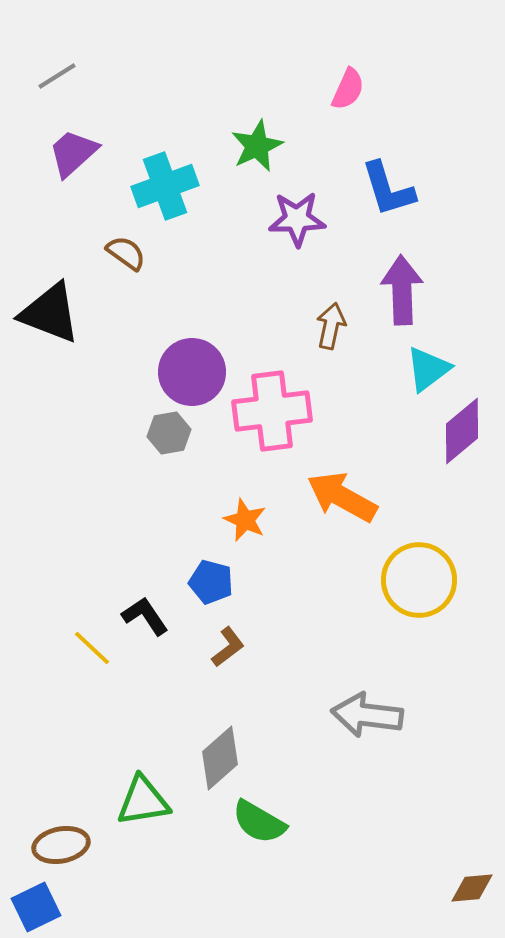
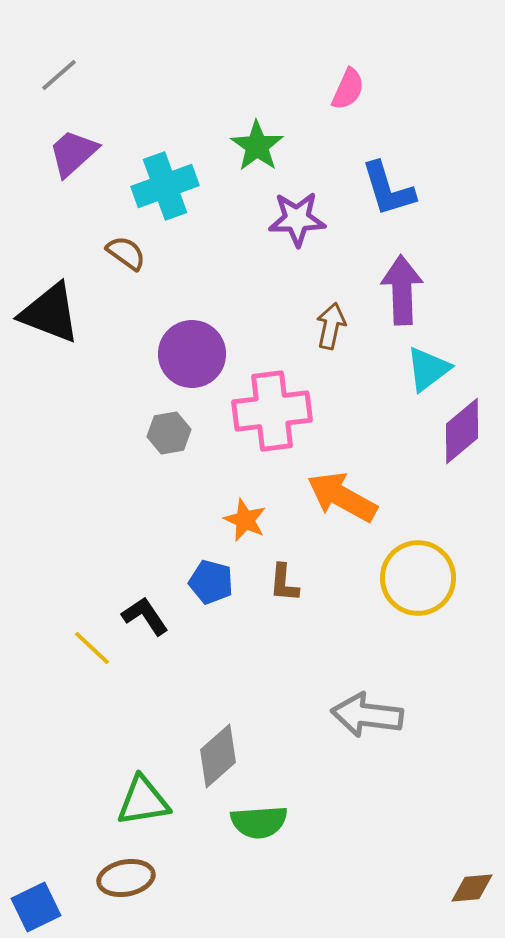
gray line: moved 2 px right, 1 px up; rotated 9 degrees counterclockwise
green star: rotated 12 degrees counterclockwise
purple circle: moved 18 px up
yellow circle: moved 1 px left, 2 px up
brown L-shape: moved 56 px right, 64 px up; rotated 132 degrees clockwise
gray diamond: moved 2 px left, 2 px up
green semicircle: rotated 34 degrees counterclockwise
brown ellipse: moved 65 px right, 33 px down
